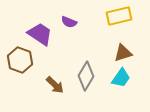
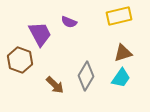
purple trapezoid: rotated 28 degrees clockwise
